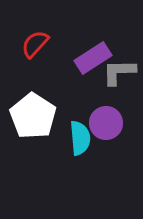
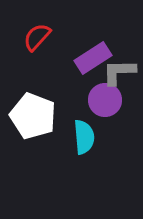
red semicircle: moved 2 px right, 7 px up
white pentagon: rotated 12 degrees counterclockwise
purple circle: moved 1 px left, 23 px up
cyan semicircle: moved 4 px right, 1 px up
